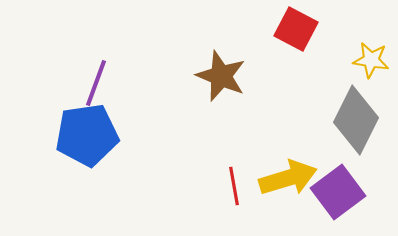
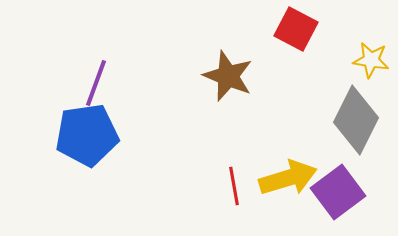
brown star: moved 7 px right
